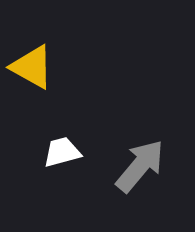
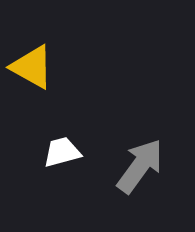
gray arrow: rotated 4 degrees counterclockwise
